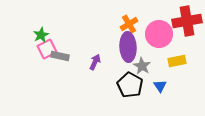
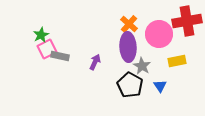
orange cross: rotated 18 degrees counterclockwise
